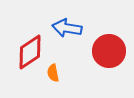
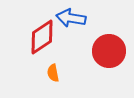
blue arrow: moved 4 px right, 10 px up
red diamond: moved 12 px right, 15 px up
